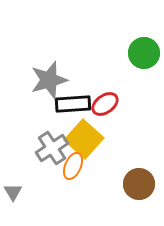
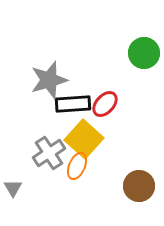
red ellipse: rotated 12 degrees counterclockwise
gray cross: moved 3 px left, 5 px down
orange ellipse: moved 4 px right
brown circle: moved 2 px down
gray triangle: moved 4 px up
